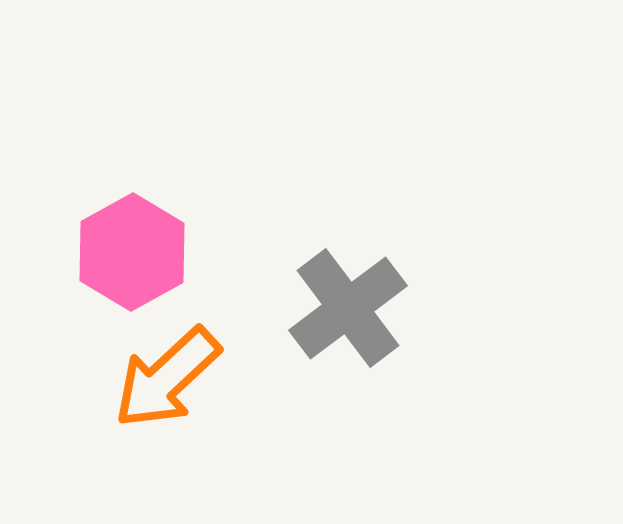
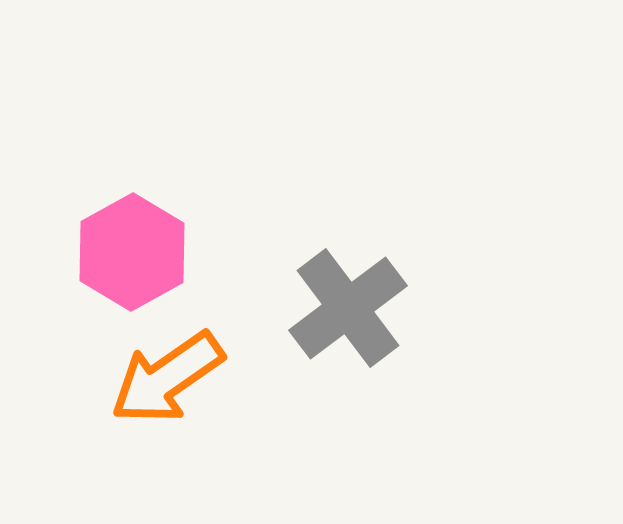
orange arrow: rotated 8 degrees clockwise
